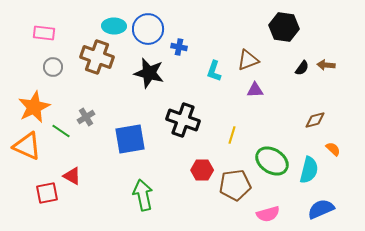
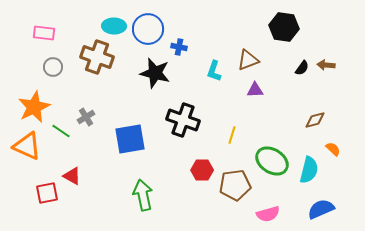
black star: moved 6 px right
